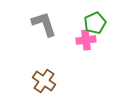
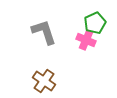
gray L-shape: moved 8 px down
pink cross: rotated 30 degrees clockwise
